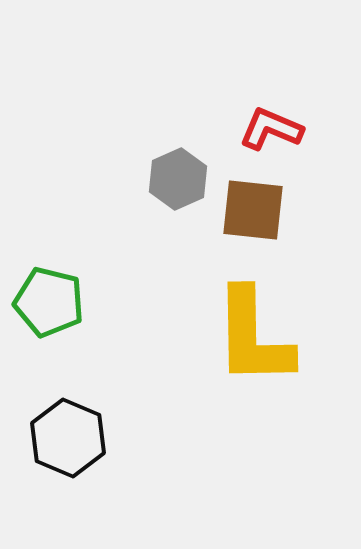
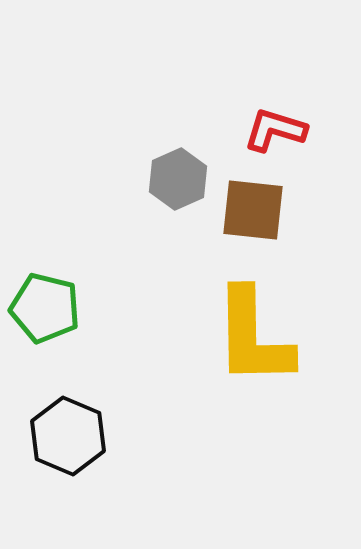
red L-shape: moved 4 px right, 1 px down; rotated 6 degrees counterclockwise
green pentagon: moved 4 px left, 6 px down
black hexagon: moved 2 px up
